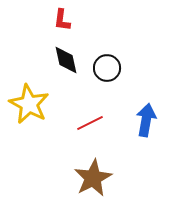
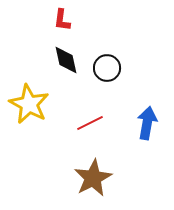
blue arrow: moved 1 px right, 3 px down
